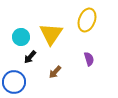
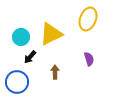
yellow ellipse: moved 1 px right, 1 px up
yellow triangle: rotated 30 degrees clockwise
brown arrow: rotated 136 degrees clockwise
blue circle: moved 3 px right
